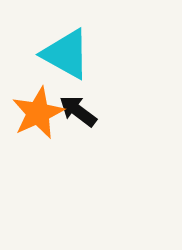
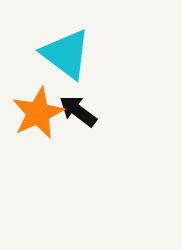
cyan triangle: rotated 8 degrees clockwise
